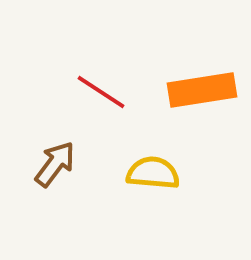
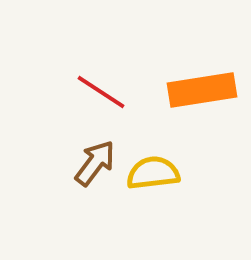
brown arrow: moved 40 px right, 1 px up
yellow semicircle: rotated 12 degrees counterclockwise
